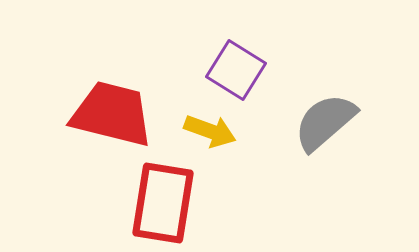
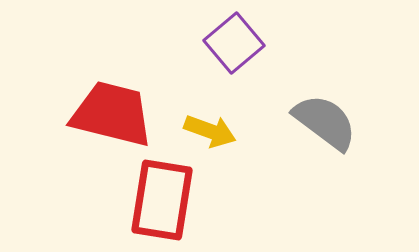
purple square: moved 2 px left, 27 px up; rotated 18 degrees clockwise
gray semicircle: rotated 78 degrees clockwise
red rectangle: moved 1 px left, 3 px up
